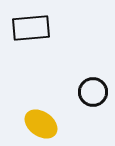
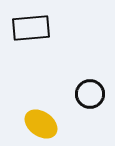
black circle: moved 3 px left, 2 px down
